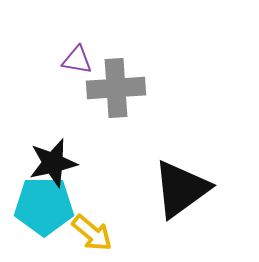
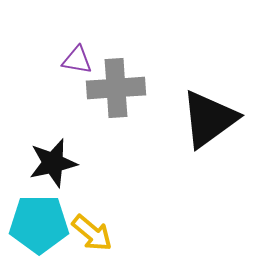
black triangle: moved 28 px right, 70 px up
cyan pentagon: moved 5 px left, 18 px down
